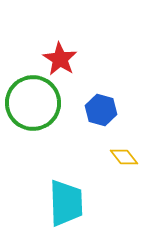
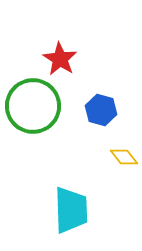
green circle: moved 3 px down
cyan trapezoid: moved 5 px right, 7 px down
